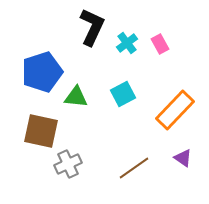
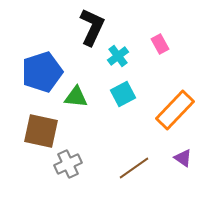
cyan cross: moved 9 px left, 13 px down
